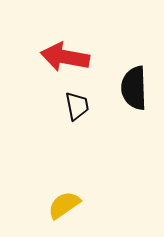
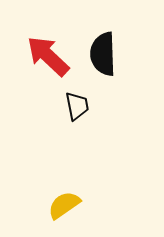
red arrow: moved 17 px left, 1 px up; rotated 33 degrees clockwise
black semicircle: moved 31 px left, 34 px up
